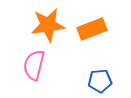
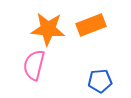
orange star: moved 4 px down; rotated 12 degrees clockwise
orange rectangle: moved 1 px left, 4 px up
